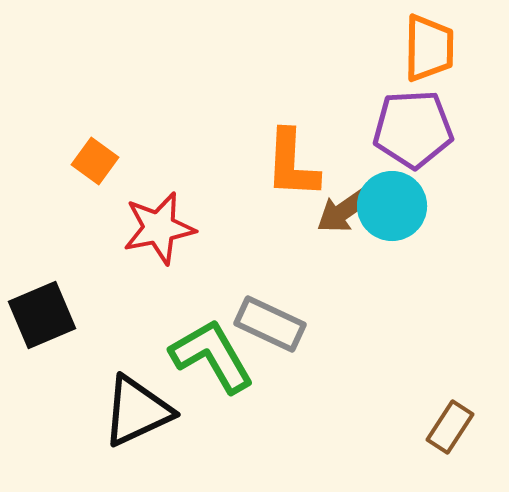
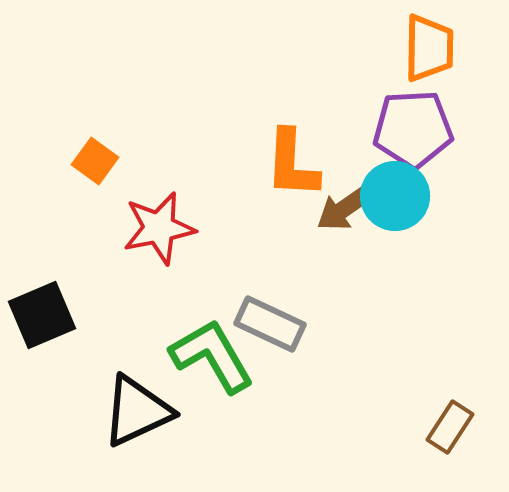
cyan circle: moved 3 px right, 10 px up
brown arrow: moved 2 px up
